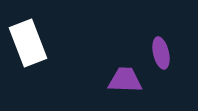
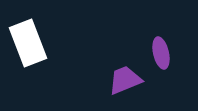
purple trapezoid: rotated 24 degrees counterclockwise
